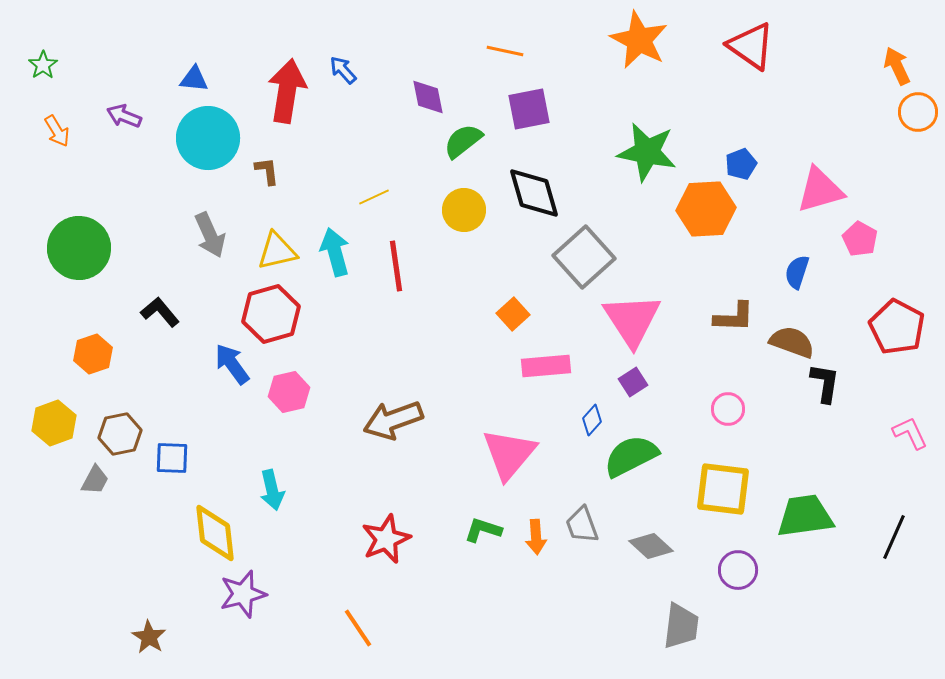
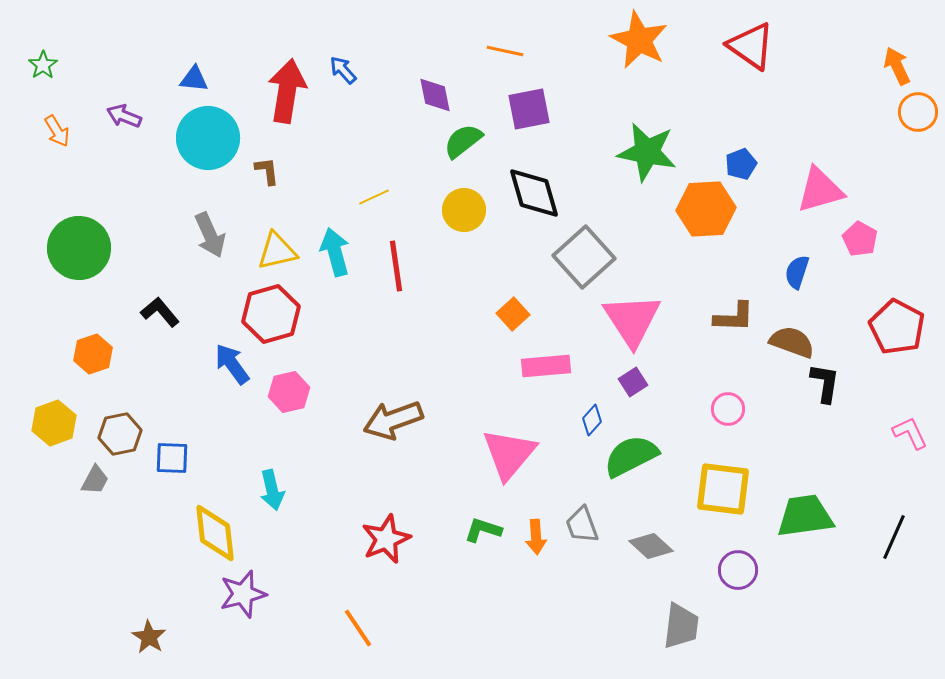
purple diamond at (428, 97): moved 7 px right, 2 px up
